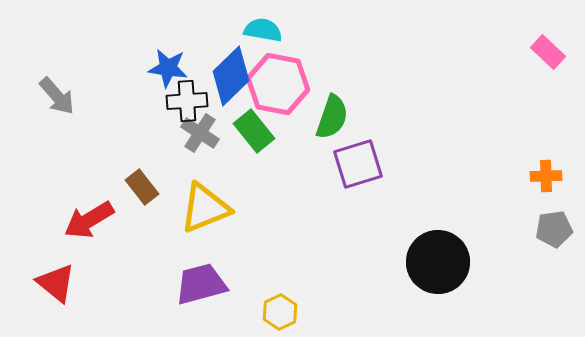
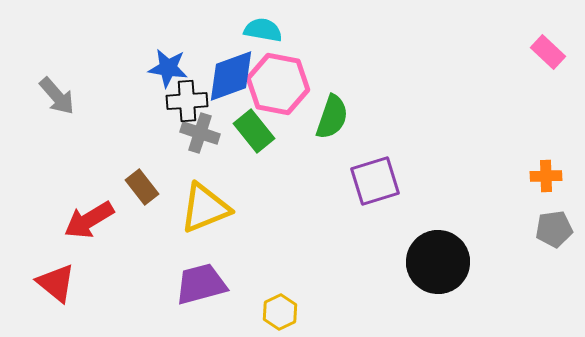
blue diamond: rotated 24 degrees clockwise
gray cross: rotated 15 degrees counterclockwise
purple square: moved 17 px right, 17 px down
